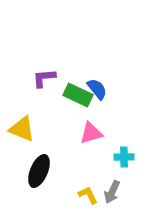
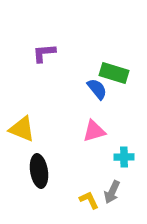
purple L-shape: moved 25 px up
green rectangle: moved 36 px right, 22 px up; rotated 8 degrees counterclockwise
pink triangle: moved 3 px right, 2 px up
black ellipse: rotated 32 degrees counterclockwise
yellow L-shape: moved 1 px right, 5 px down
